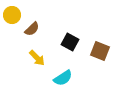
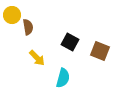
brown semicircle: moved 4 px left, 2 px up; rotated 56 degrees counterclockwise
cyan semicircle: rotated 42 degrees counterclockwise
